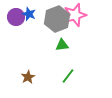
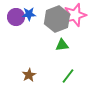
blue star: rotated 24 degrees counterclockwise
brown star: moved 1 px right, 2 px up
